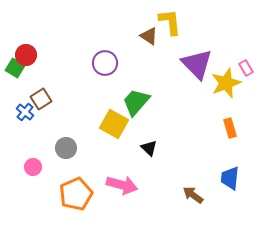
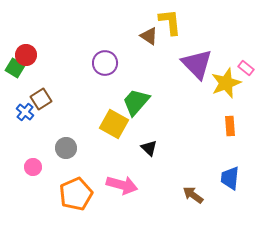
pink rectangle: rotated 21 degrees counterclockwise
orange rectangle: moved 2 px up; rotated 12 degrees clockwise
